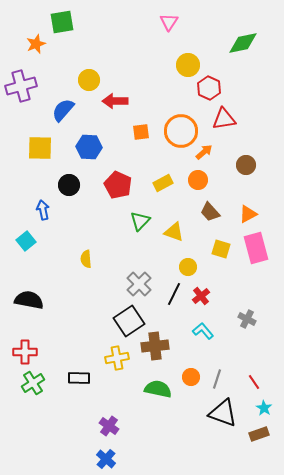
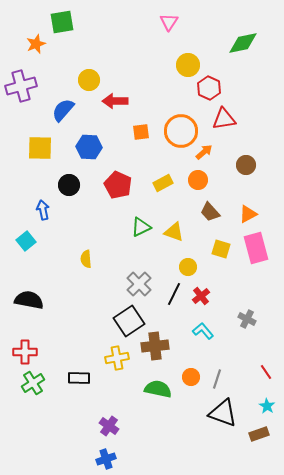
green triangle at (140, 221): moved 1 px right, 6 px down; rotated 20 degrees clockwise
red line at (254, 382): moved 12 px right, 10 px up
cyan star at (264, 408): moved 3 px right, 2 px up
blue cross at (106, 459): rotated 30 degrees clockwise
